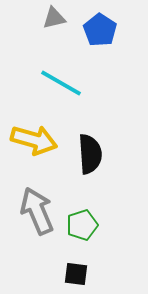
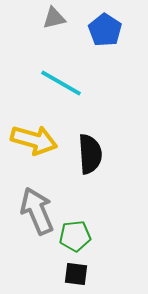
blue pentagon: moved 5 px right
green pentagon: moved 7 px left, 11 px down; rotated 12 degrees clockwise
